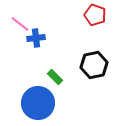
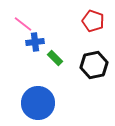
red pentagon: moved 2 px left, 6 px down
pink line: moved 3 px right
blue cross: moved 1 px left, 4 px down
green rectangle: moved 19 px up
